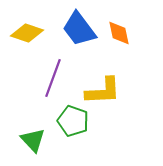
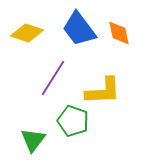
purple line: rotated 12 degrees clockwise
green triangle: rotated 20 degrees clockwise
